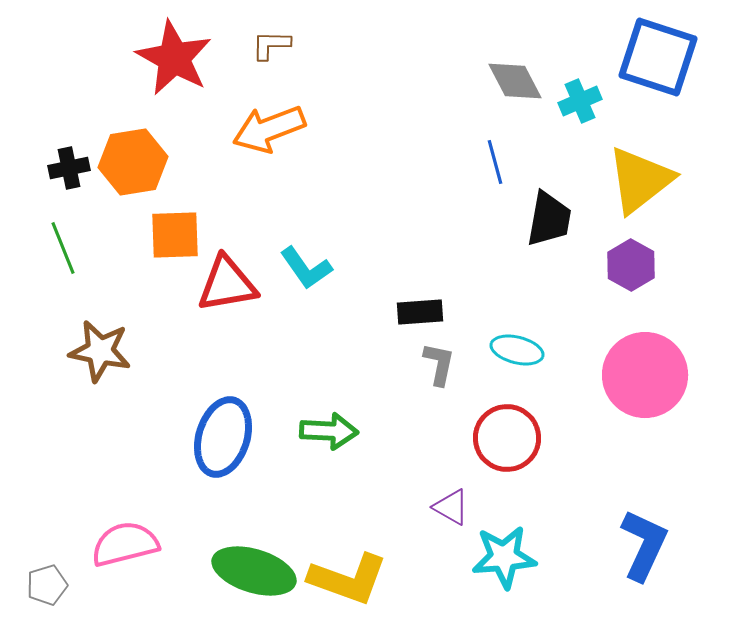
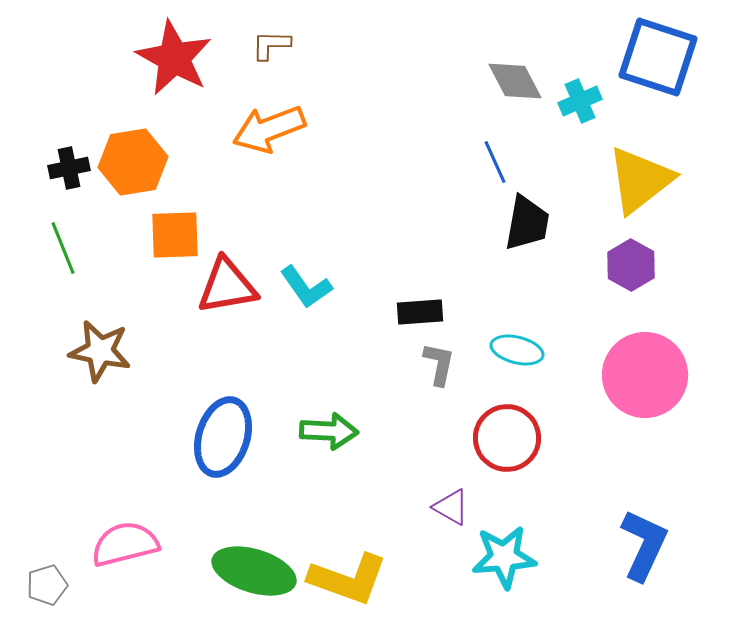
blue line: rotated 9 degrees counterclockwise
black trapezoid: moved 22 px left, 4 px down
cyan L-shape: moved 19 px down
red triangle: moved 2 px down
